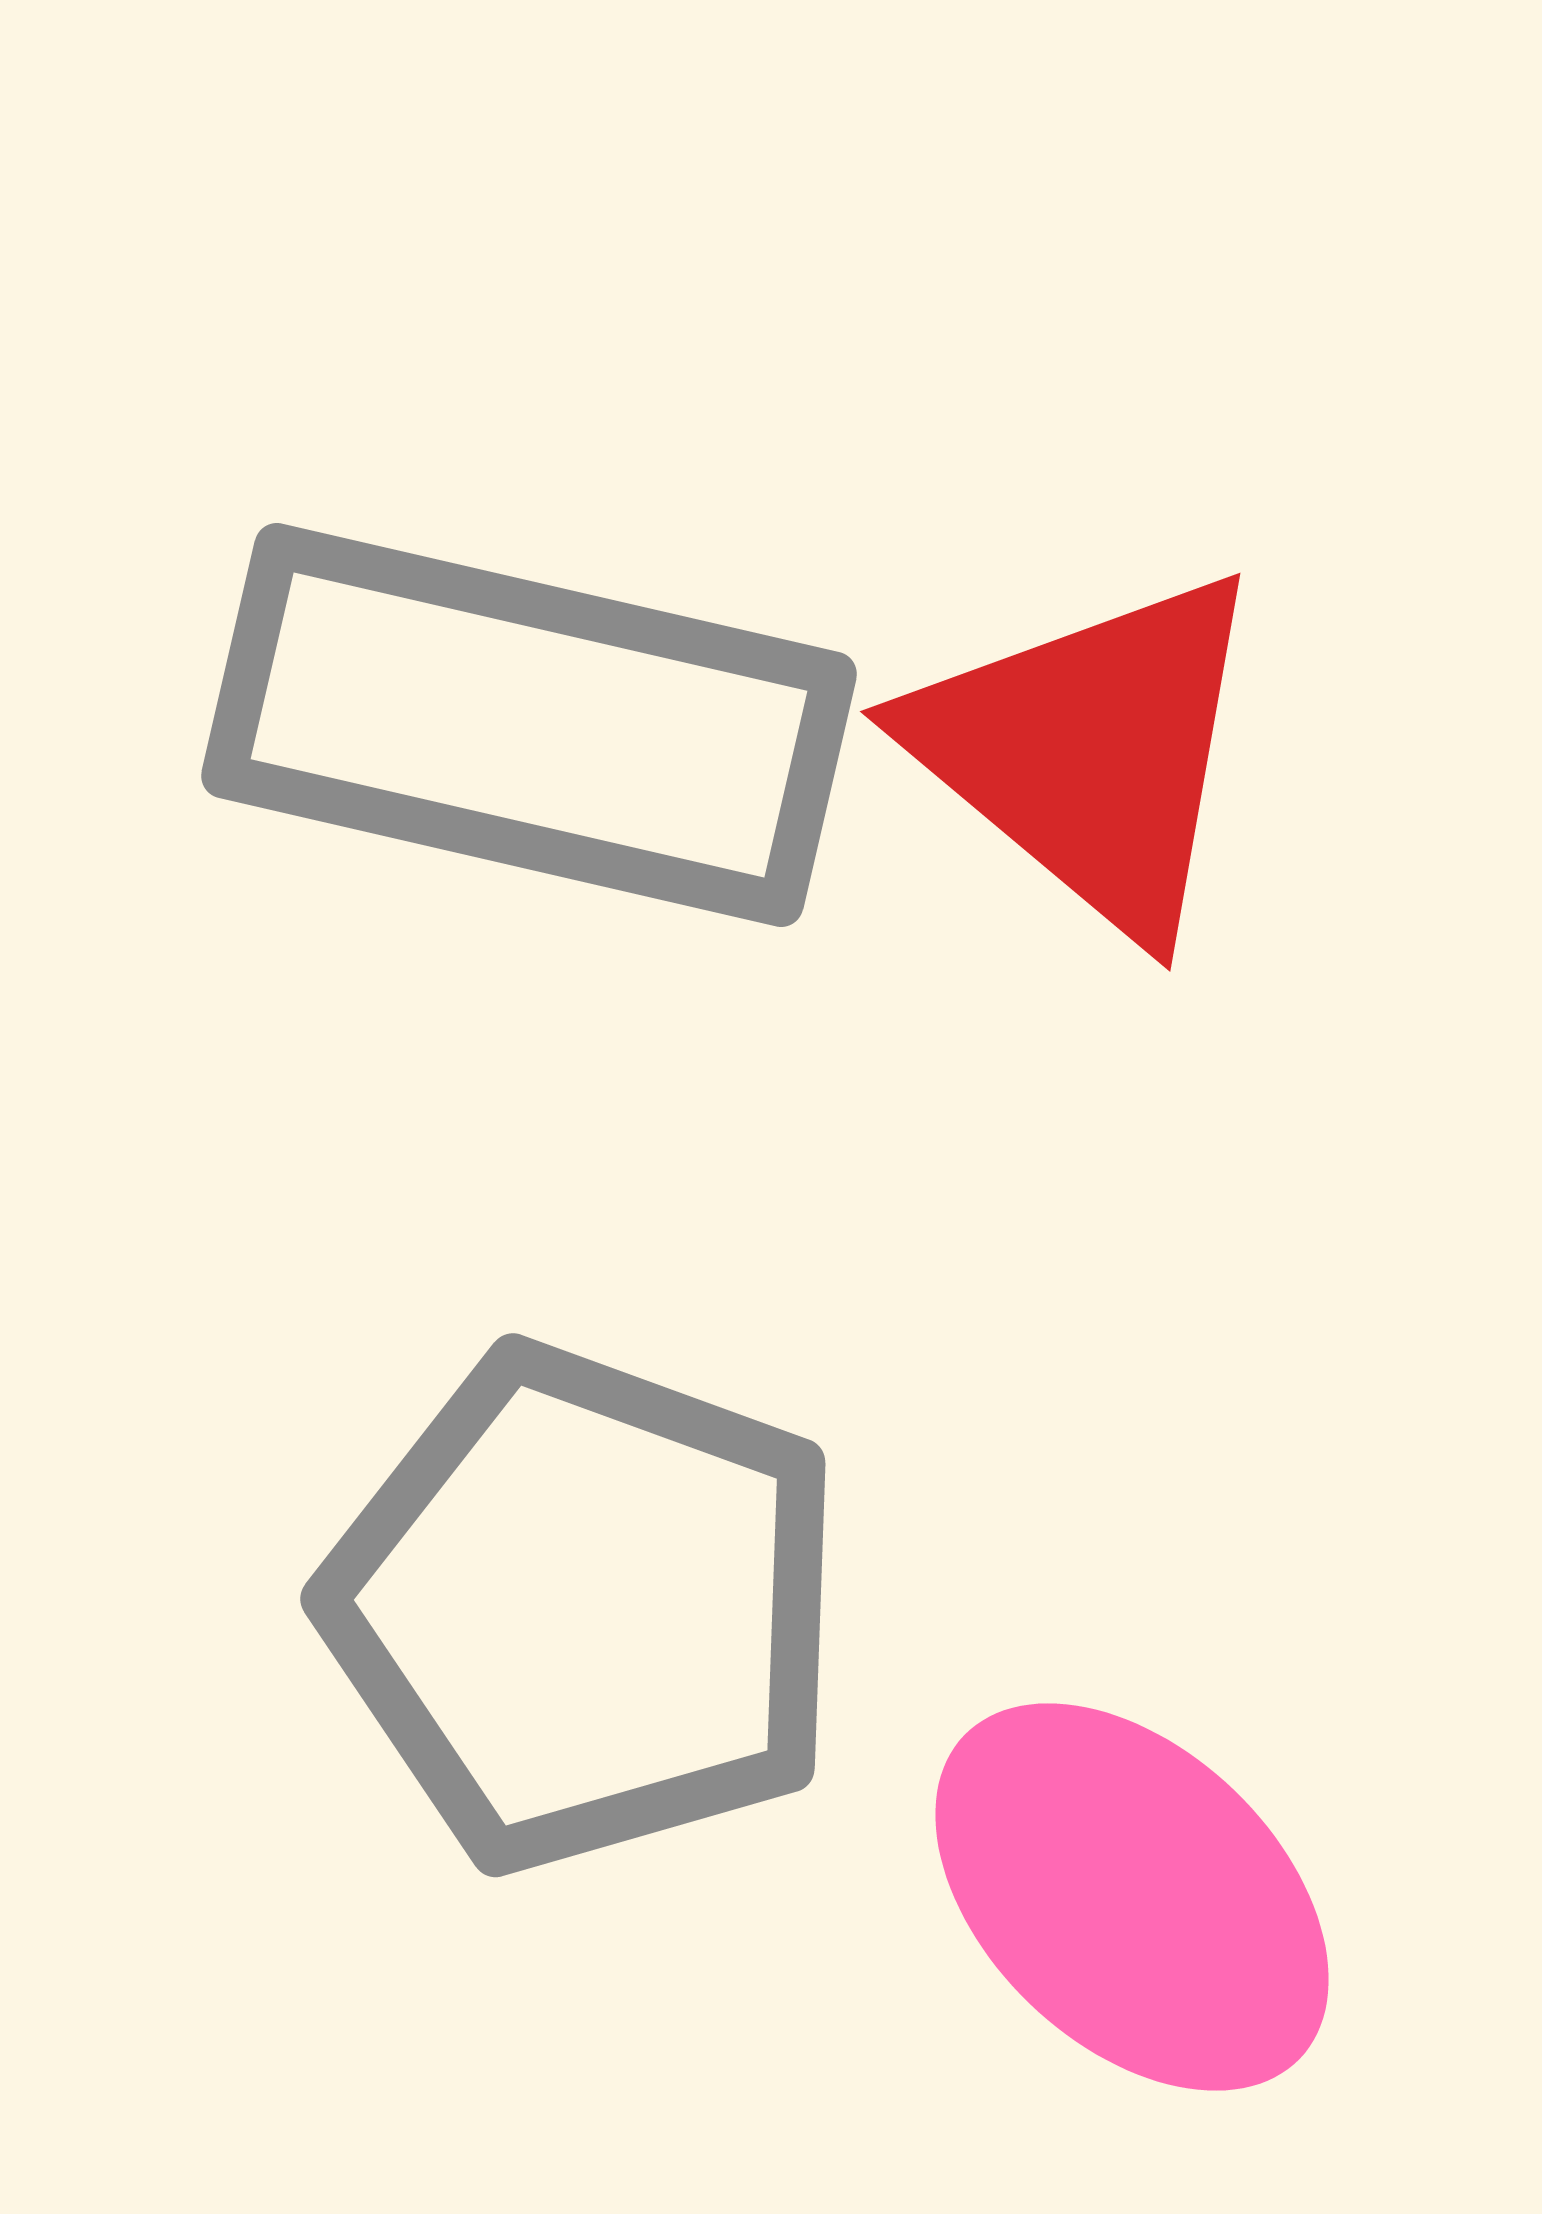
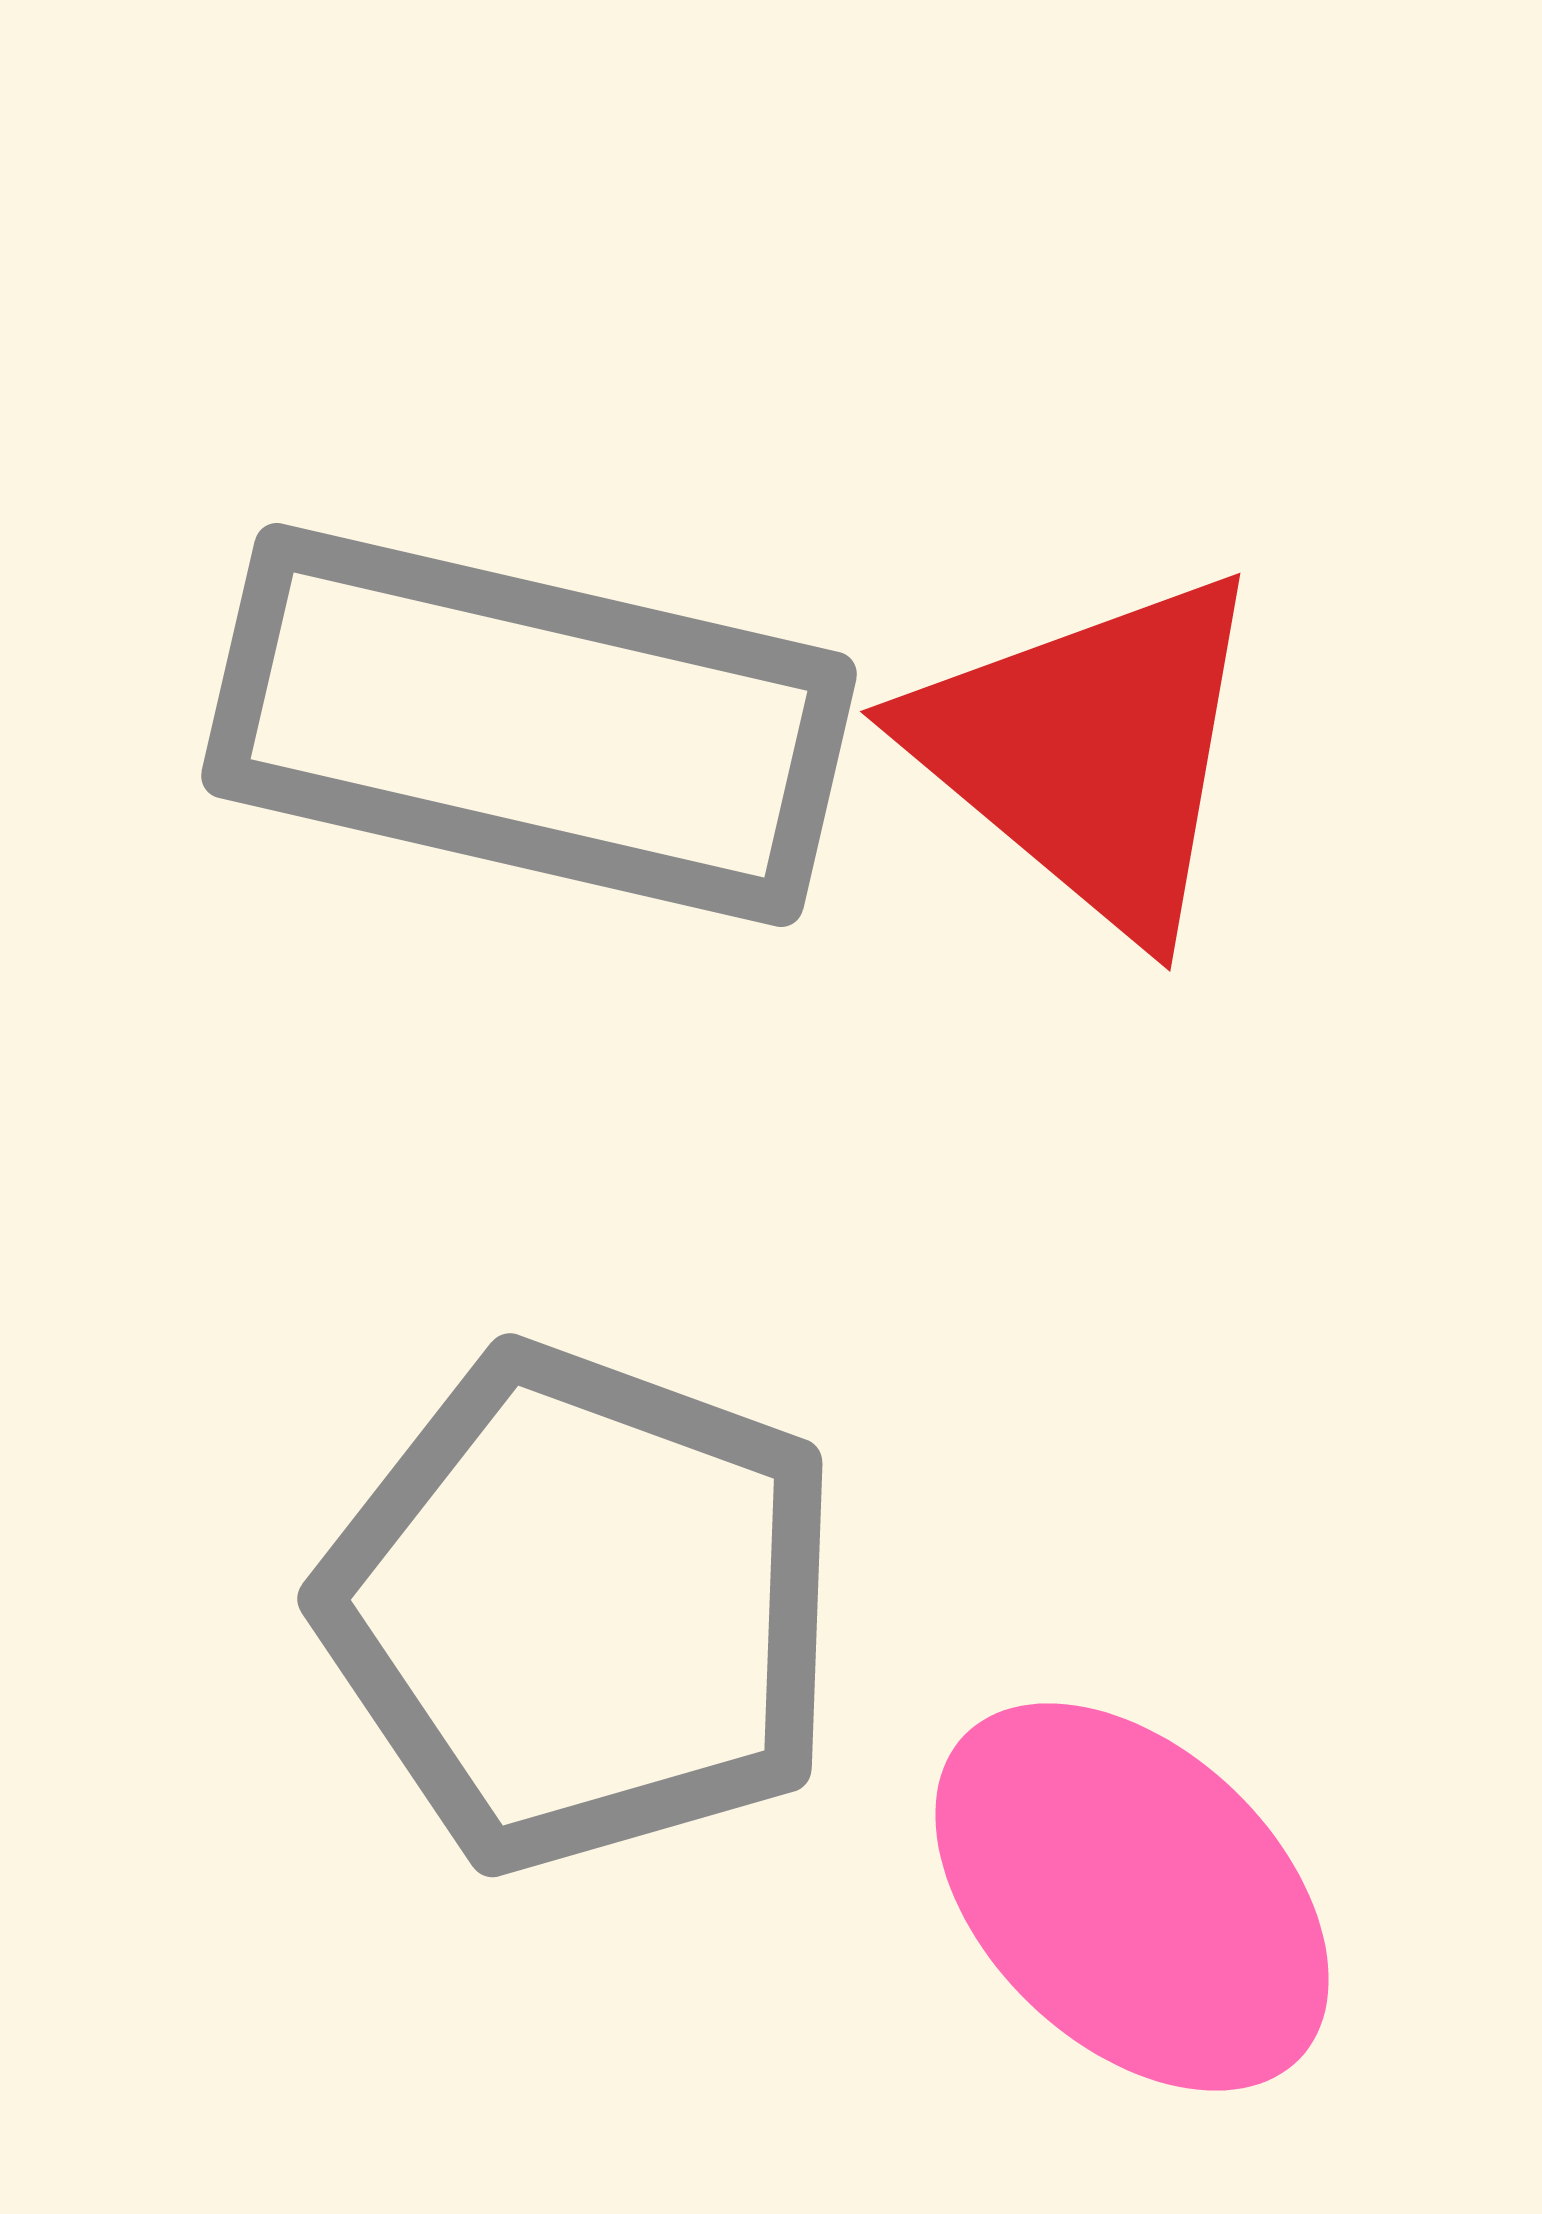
gray pentagon: moved 3 px left
